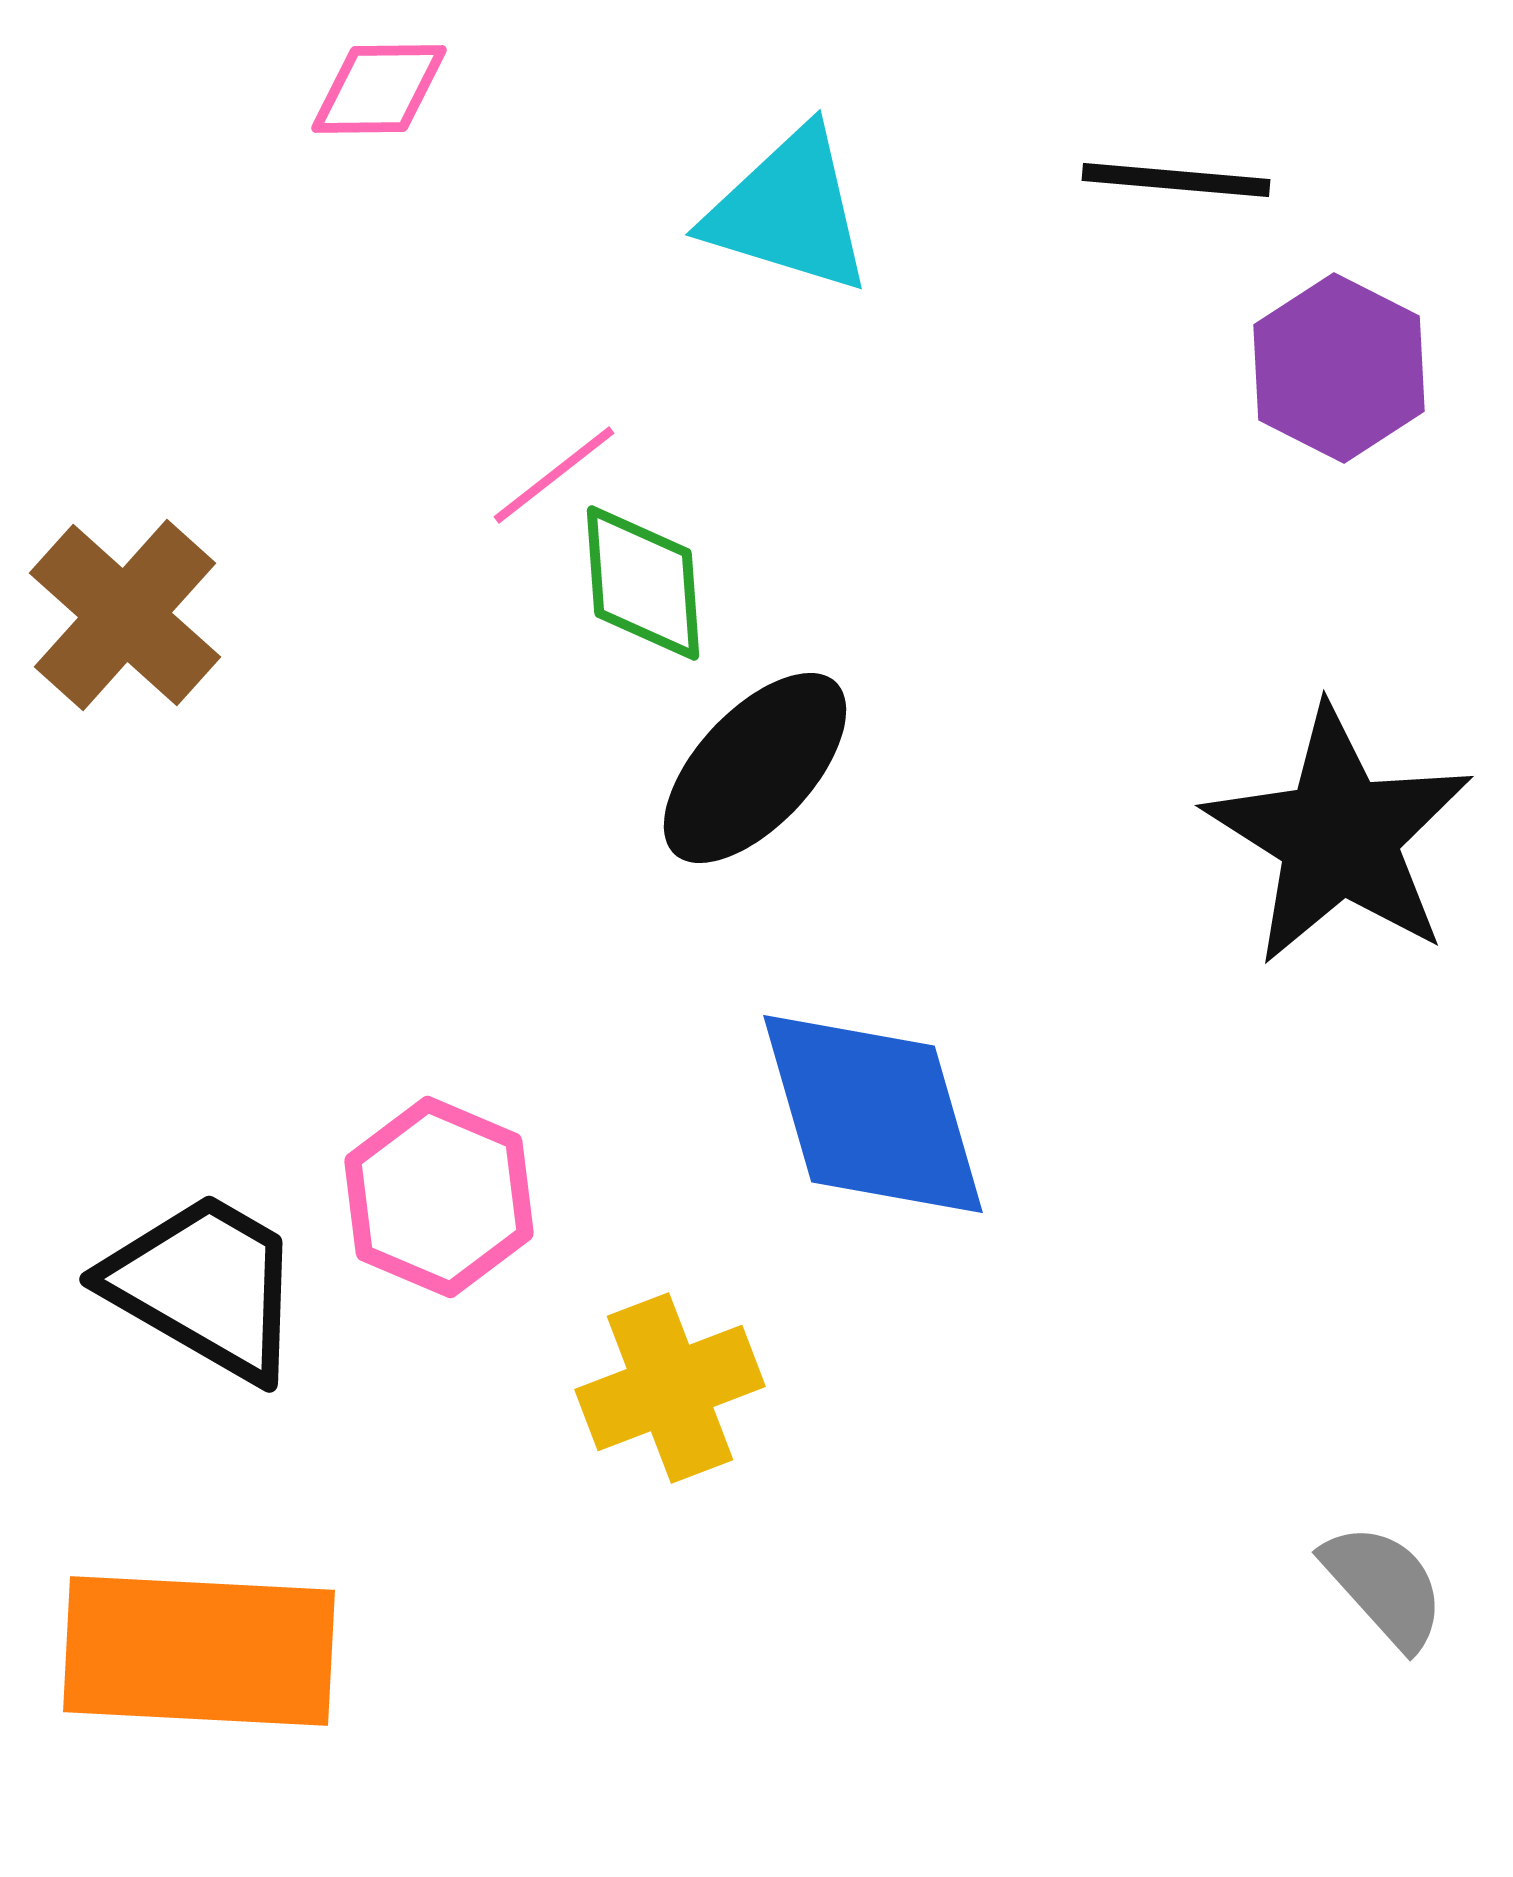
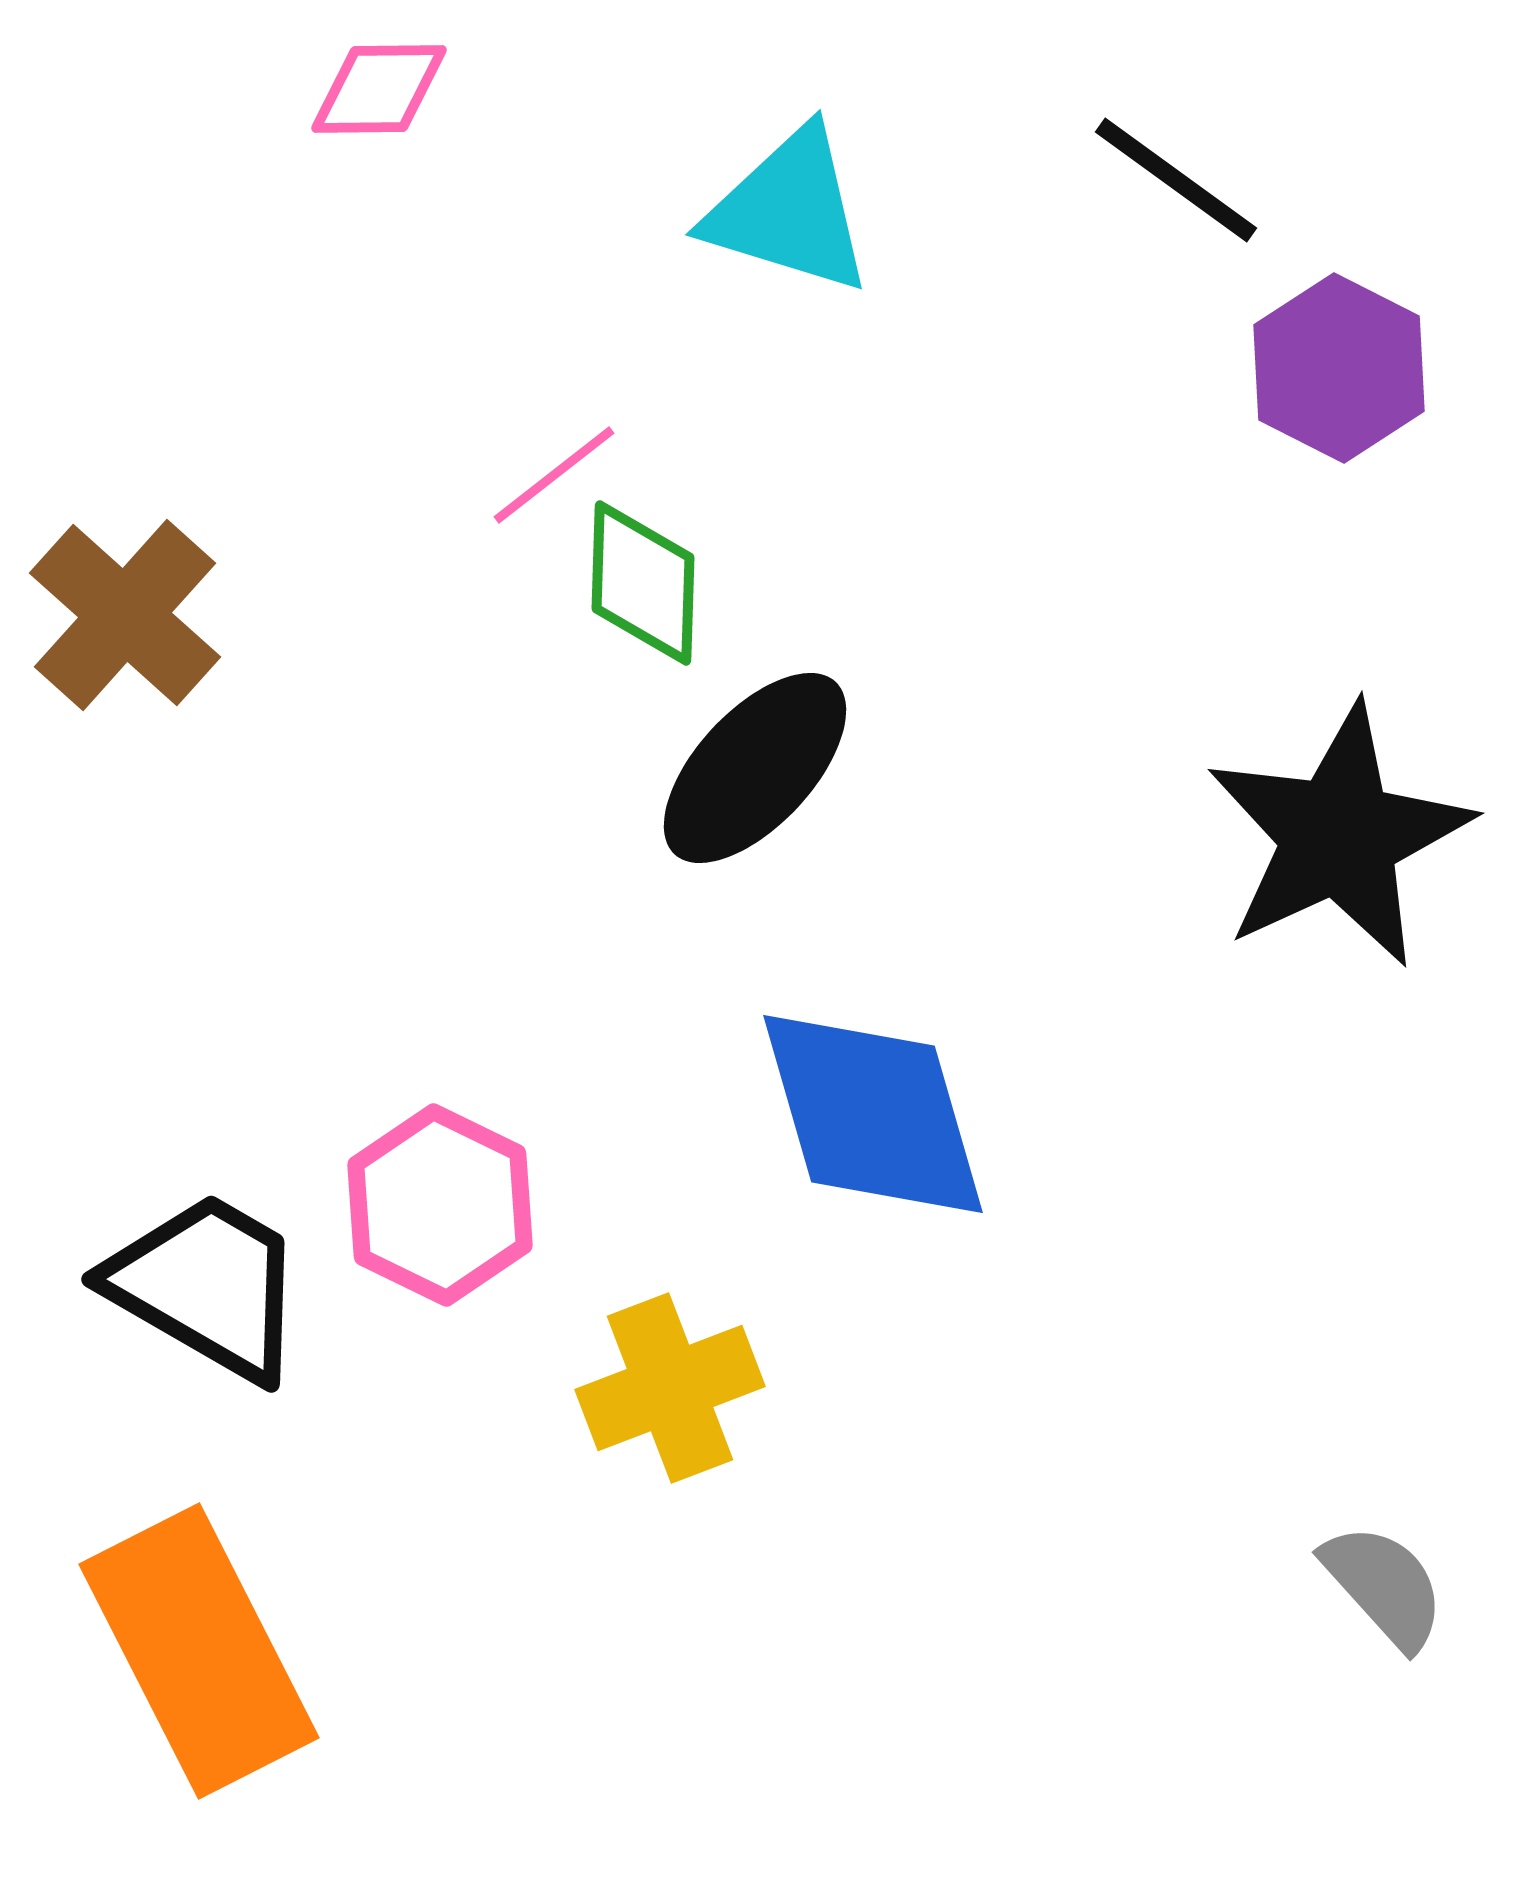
black line: rotated 31 degrees clockwise
green diamond: rotated 6 degrees clockwise
black star: rotated 15 degrees clockwise
pink hexagon: moved 1 px right, 8 px down; rotated 3 degrees clockwise
black trapezoid: moved 2 px right
orange rectangle: rotated 60 degrees clockwise
